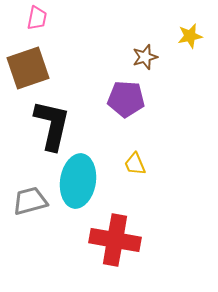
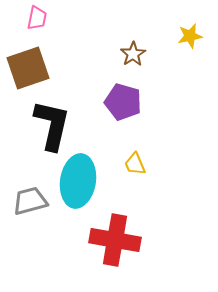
brown star: moved 12 px left, 3 px up; rotated 15 degrees counterclockwise
purple pentagon: moved 3 px left, 3 px down; rotated 12 degrees clockwise
